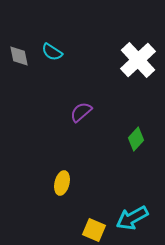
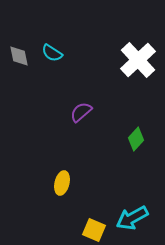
cyan semicircle: moved 1 px down
